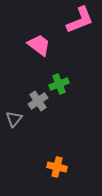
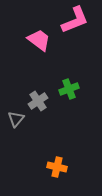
pink L-shape: moved 5 px left
pink trapezoid: moved 5 px up
green cross: moved 10 px right, 5 px down
gray triangle: moved 2 px right
